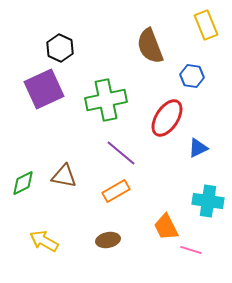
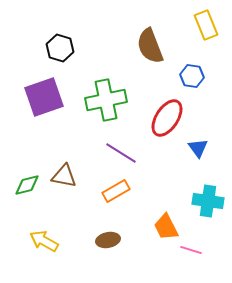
black hexagon: rotated 8 degrees counterclockwise
purple square: moved 8 px down; rotated 6 degrees clockwise
blue triangle: rotated 40 degrees counterclockwise
purple line: rotated 8 degrees counterclockwise
green diamond: moved 4 px right, 2 px down; rotated 12 degrees clockwise
